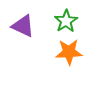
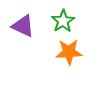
green star: moved 3 px left
